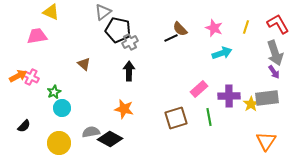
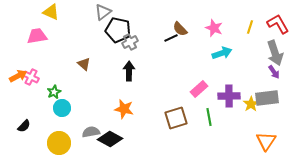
yellow line: moved 4 px right
